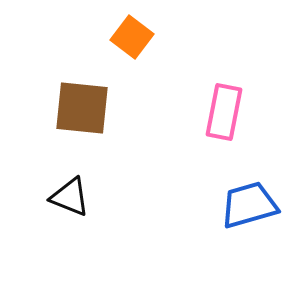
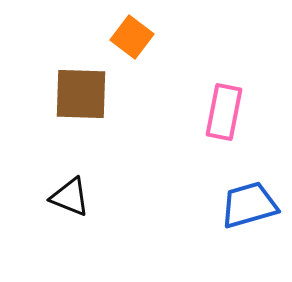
brown square: moved 1 px left, 14 px up; rotated 4 degrees counterclockwise
